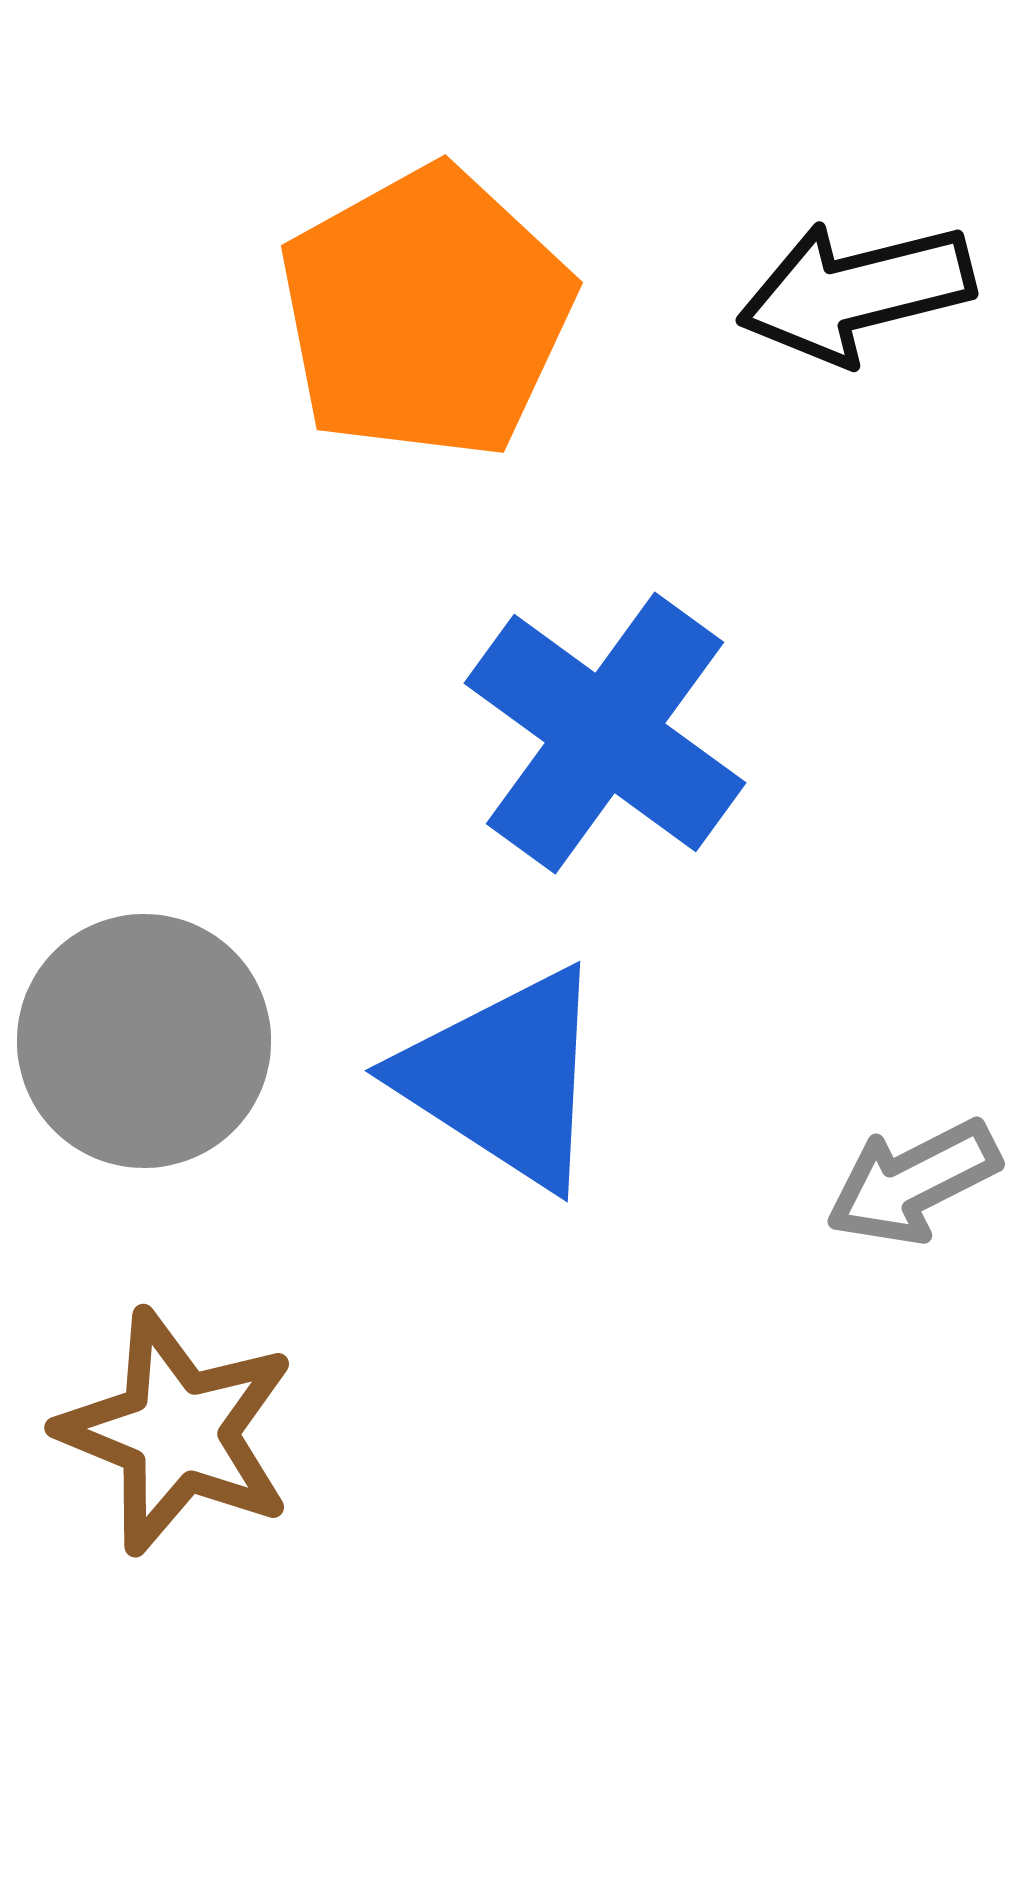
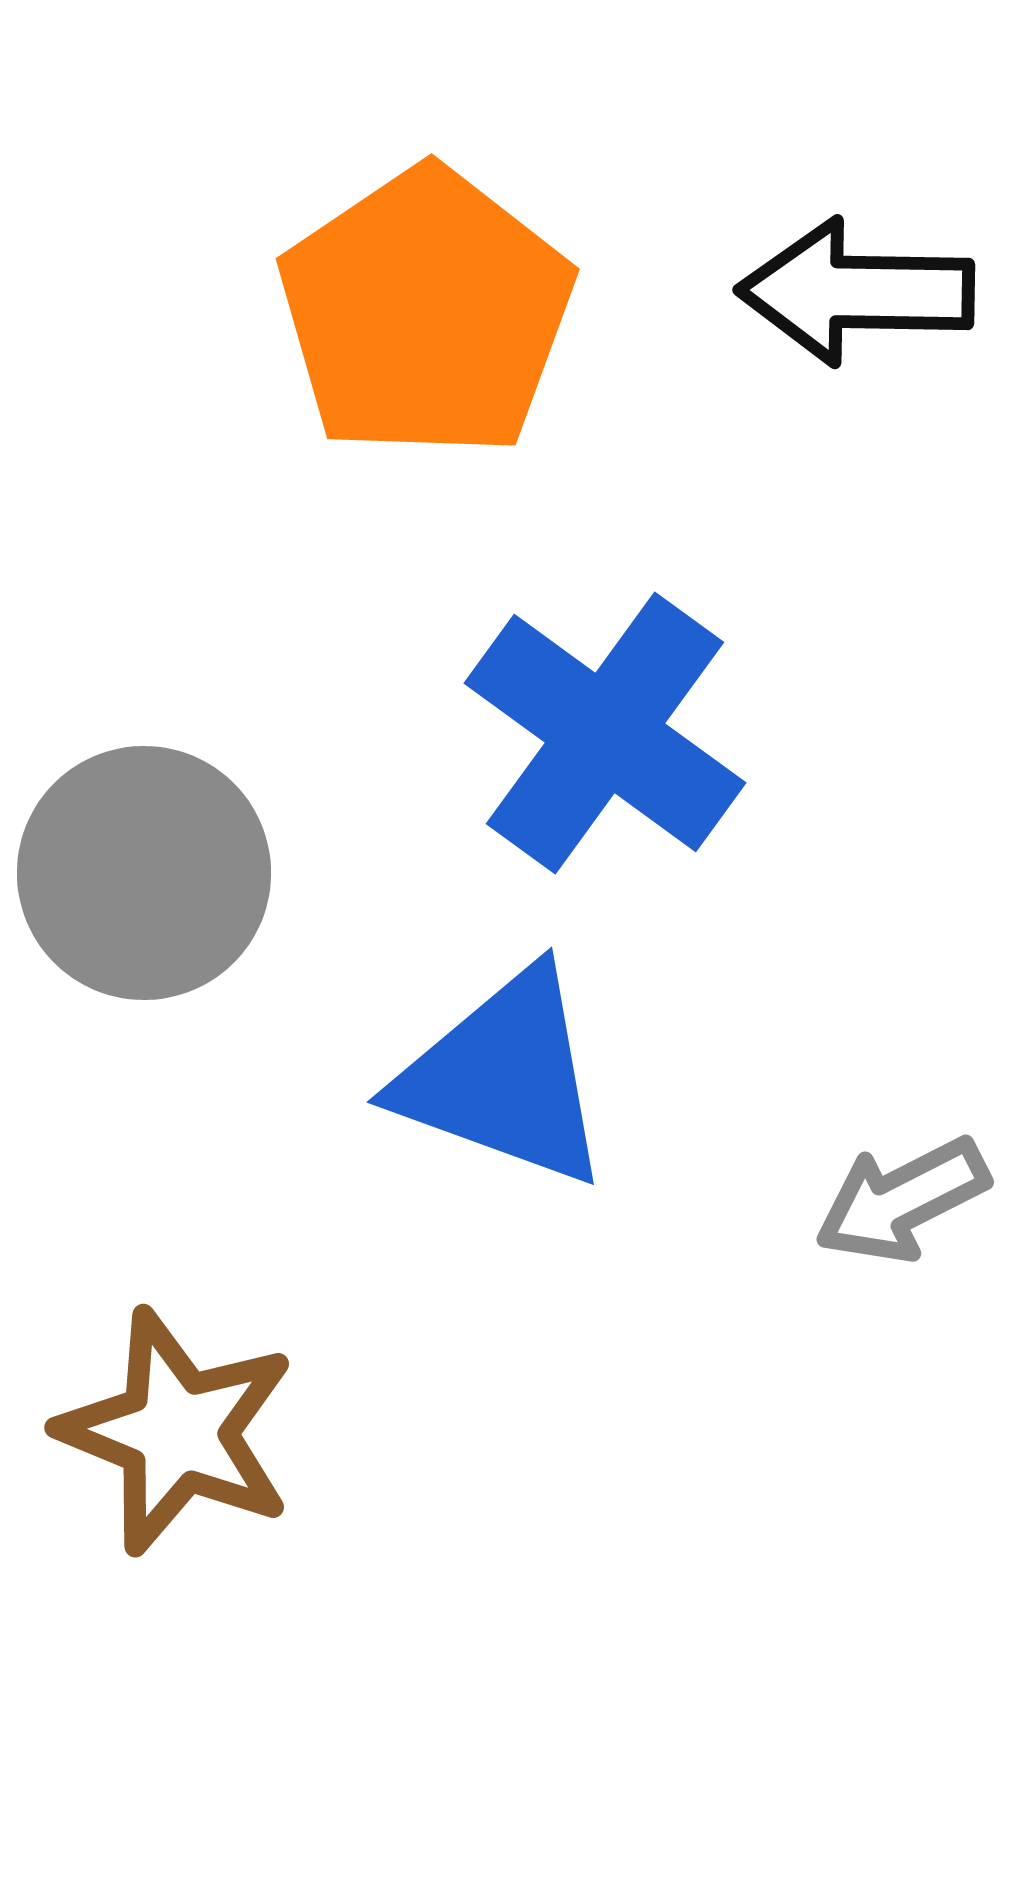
black arrow: rotated 15 degrees clockwise
orange pentagon: rotated 5 degrees counterclockwise
gray circle: moved 168 px up
blue triangle: rotated 13 degrees counterclockwise
gray arrow: moved 11 px left, 18 px down
